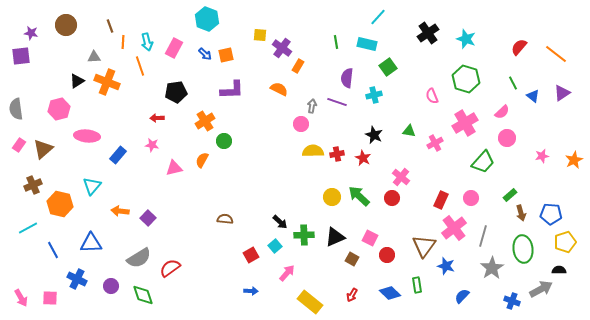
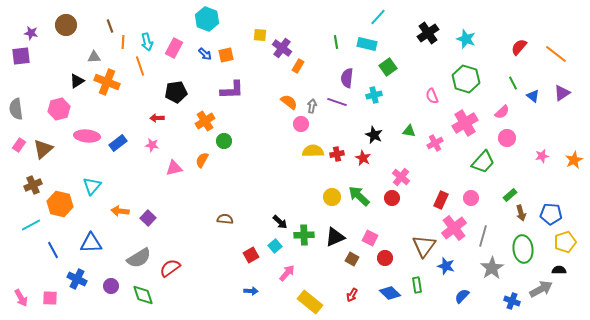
orange semicircle at (279, 89): moved 10 px right, 13 px down; rotated 12 degrees clockwise
blue rectangle at (118, 155): moved 12 px up; rotated 12 degrees clockwise
cyan line at (28, 228): moved 3 px right, 3 px up
red circle at (387, 255): moved 2 px left, 3 px down
